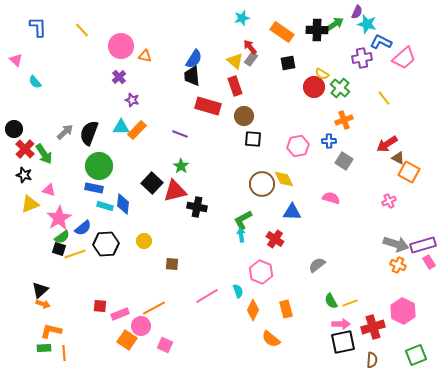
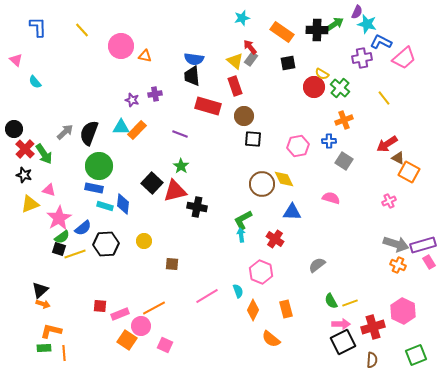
blue semicircle at (194, 59): rotated 66 degrees clockwise
purple cross at (119, 77): moved 36 px right, 17 px down; rotated 32 degrees clockwise
black square at (343, 342): rotated 15 degrees counterclockwise
